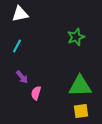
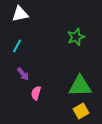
purple arrow: moved 1 px right, 3 px up
yellow square: rotated 21 degrees counterclockwise
